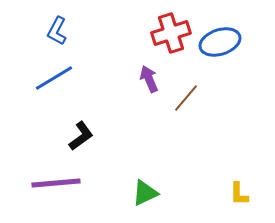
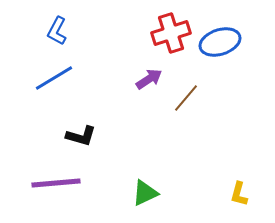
purple arrow: rotated 80 degrees clockwise
black L-shape: rotated 52 degrees clockwise
yellow L-shape: rotated 15 degrees clockwise
